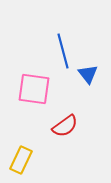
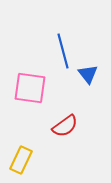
pink square: moved 4 px left, 1 px up
